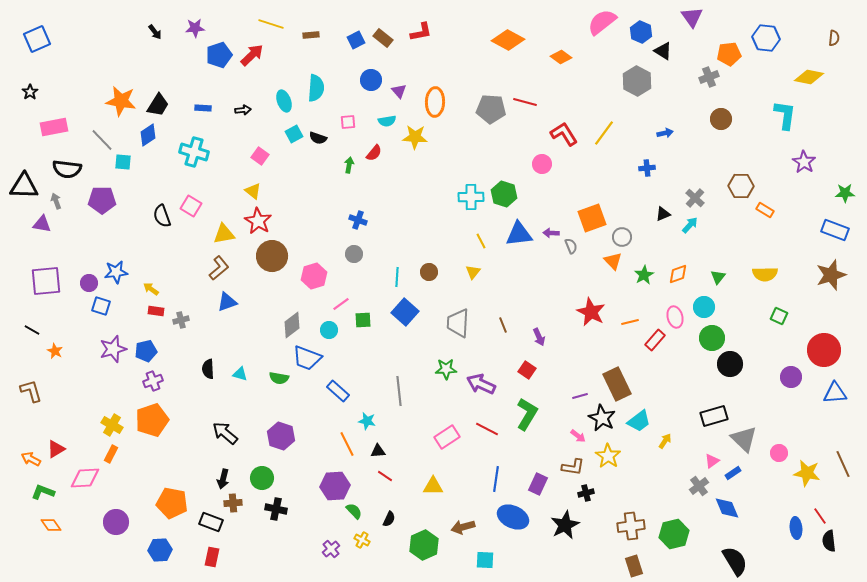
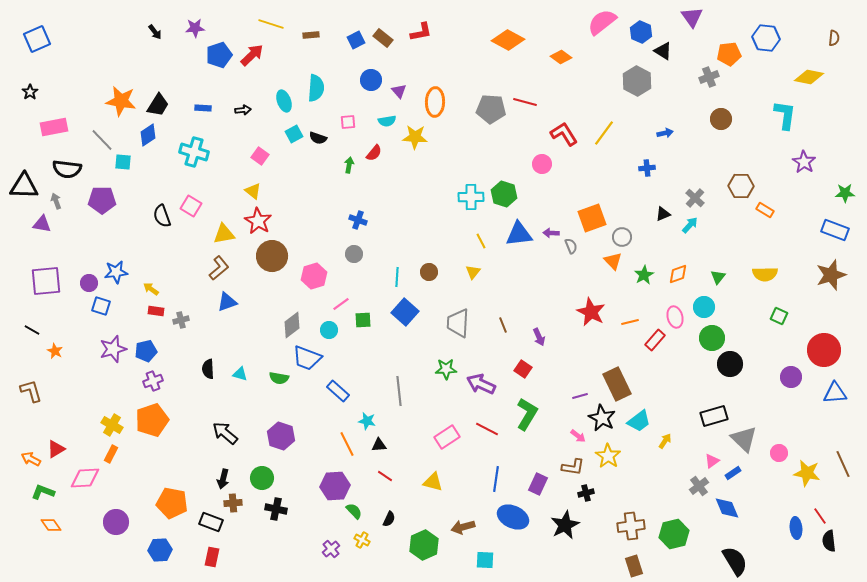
red square at (527, 370): moved 4 px left, 1 px up
black triangle at (378, 451): moved 1 px right, 6 px up
yellow triangle at (433, 486): moved 4 px up; rotated 15 degrees clockwise
